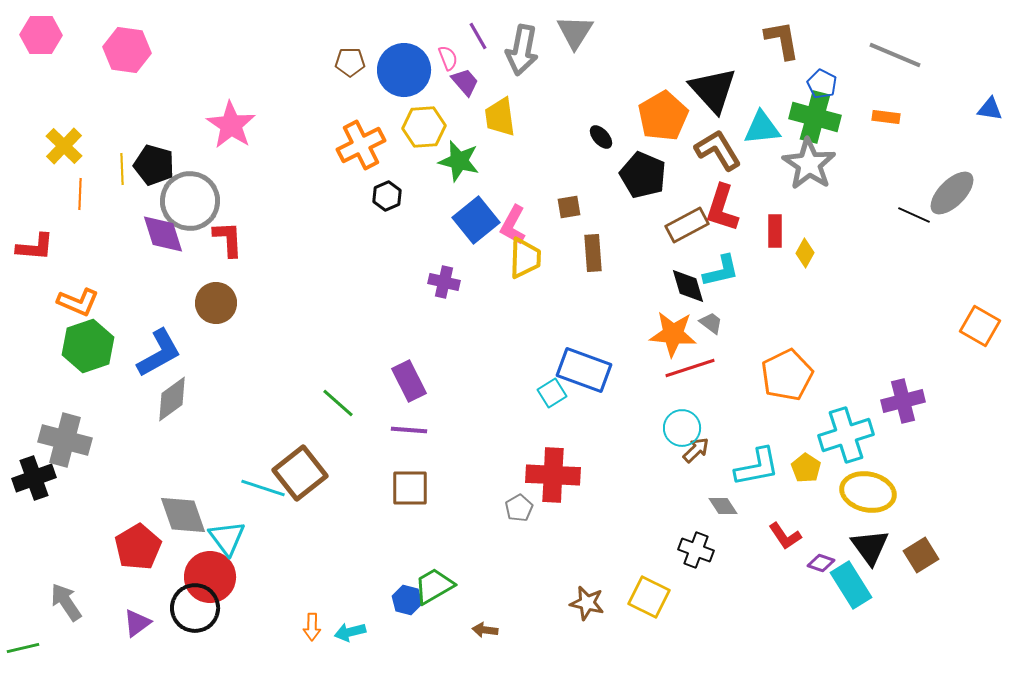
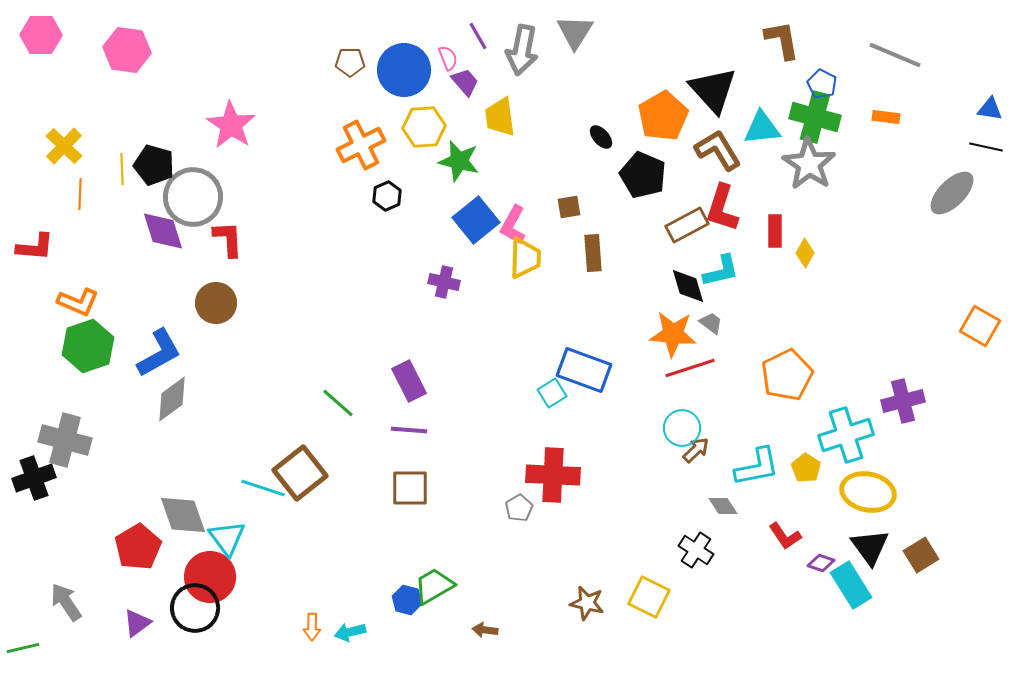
gray circle at (190, 201): moved 3 px right, 4 px up
black line at (914, 215): moved 72 px right, 68 px up; rotated 12 degrees counterclockwise
purple diamond at (163, 234): moved 3 px up
black cross at (696, 550): rotated 12 degrees clockwise
